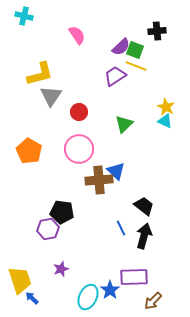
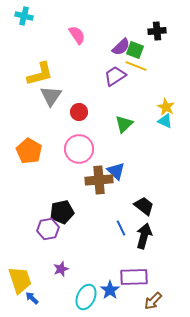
black pentagon: rotated 20 degrees counterclockwise
cyan ellipse: moved 2 px left
